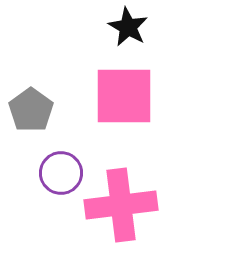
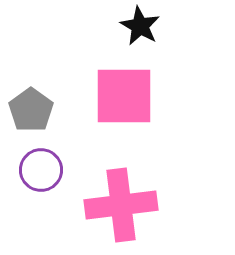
black star: moved 12 px right, 1 px up
purple circle: moved 20 px left, 3 px up
